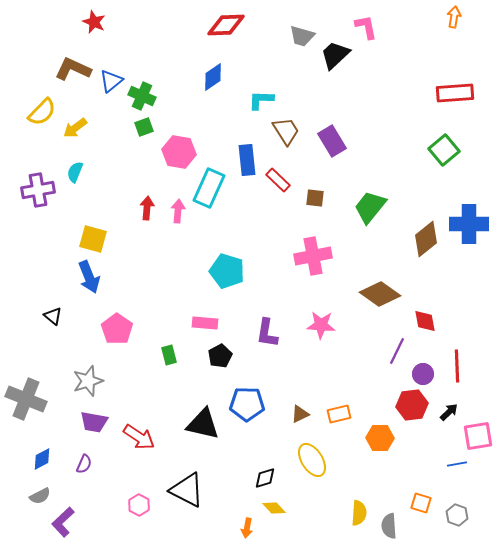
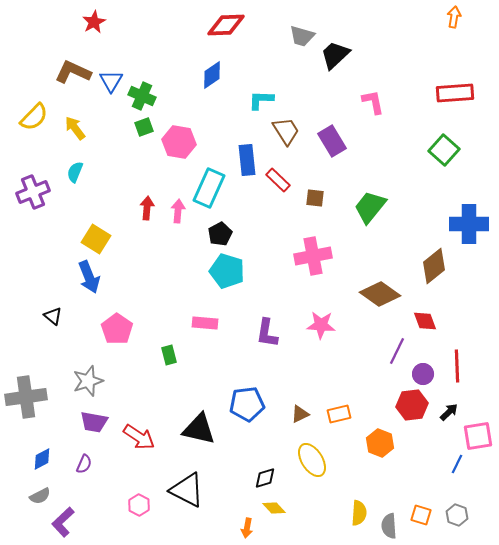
red star at (94, 22): rotated 20 degrees clockwise
pink L-shape at (366, 27): moved 7 px right, 75 px down
brown L-shape at (73, 69): moved 3 px down
blue diamond at (213, 77): moved 1 px left, 2 px up
blue triangle at (111, 81): rotated 20 degrees counterclockwise
yellow semicircle at (42, 112): moved 8 px left, 5 px down
yellow arrow at (75, 128): rotated 90 degrees clockwise
green square at (444, 150): rotated 8 degrees counterclockwise
pink hexagon at (179, 152): moved 10 px up
purple cross at (38, 190): moved 5 px left, 2 px down; rotated 12 degrees counterclockwise
yellow square at (93, 239): moved 3 px right; rotated 16 degrees clockwise
brown diamond at (426, 239): moved 8 px right, 27 px down
red diamond at (425, 321): rotated 10 degrees counterclockwise
black pentagon at (220, 356): moved 122 px up
gray cross at (26, 399): moved 2 px up; rotated 30 degrees counterclockwise
blue pentagon at (247, 404): rotated 8 degrees counterclockwise
black triangle at (203, 424): moved 4 px left, 5 px down
orange hexagon at (380, 438): moved 5 px down; rotated 20 degrees clockwise
blue line at (457, 464): rotated 54 degrees counterclockwise
orange square at (421, 503): moved 12 px down
